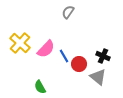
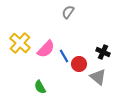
black cross: moved 4 px up
